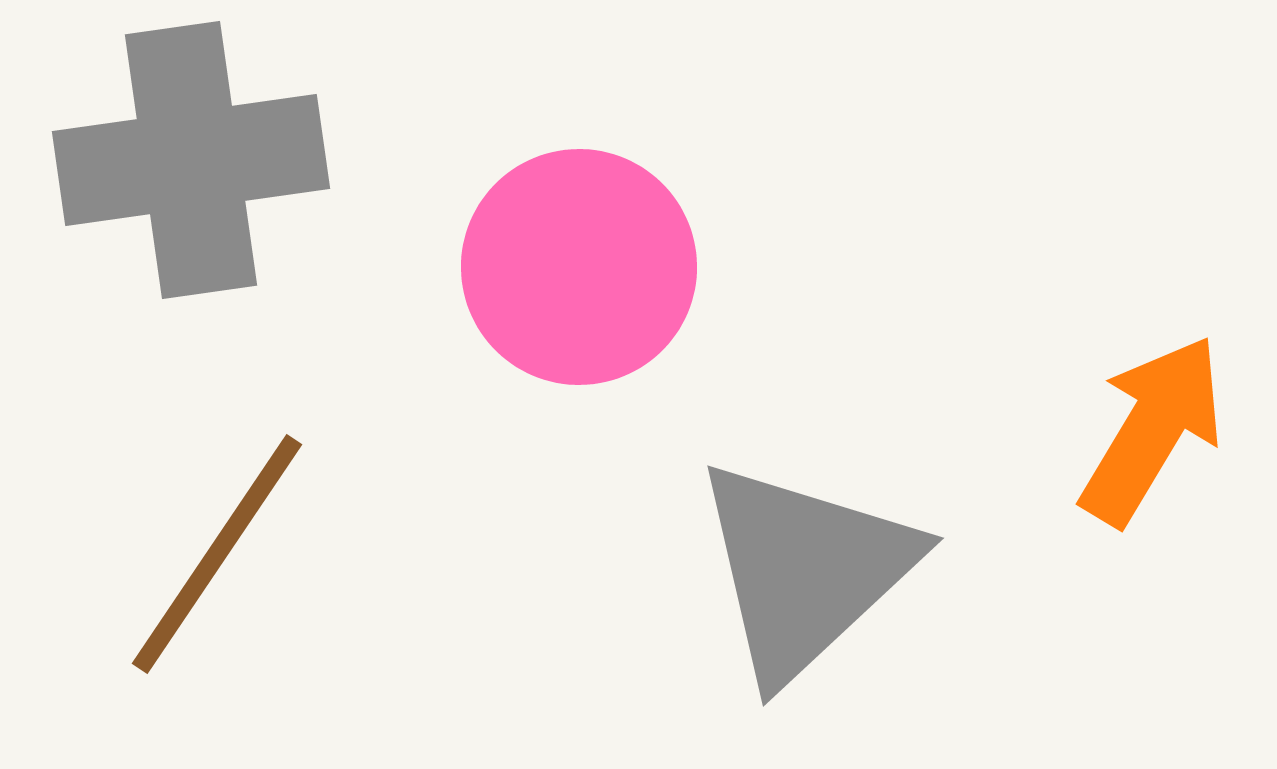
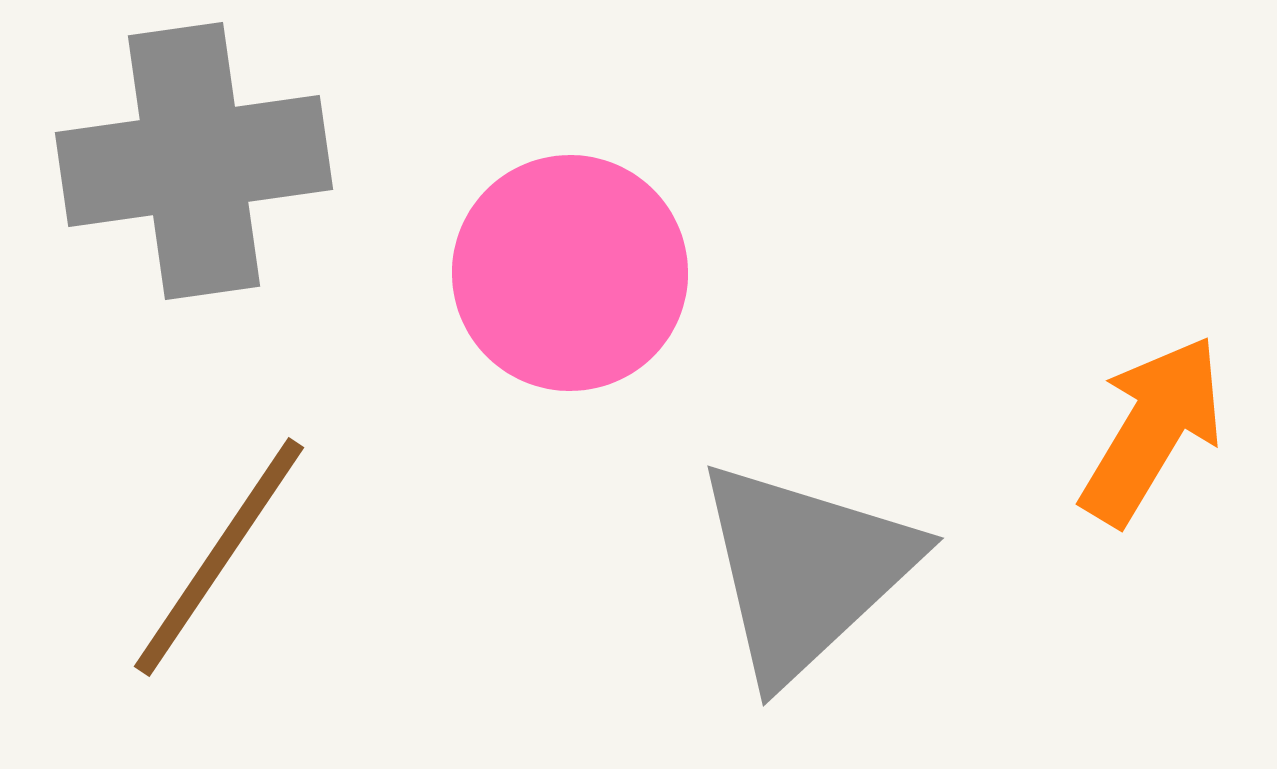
gray cross: moved 3 px right, 1 px down
pink circle: moved 9 px left, 6 px down
brown line: moved 2 px right, 3 px down
